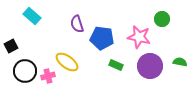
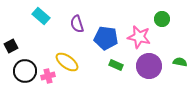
cyan rectangle: moved 9 px right
blue pentagon: moved 4 px right
purple circle: moved 1 px left
